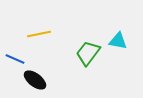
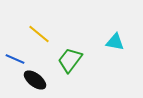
yellow line: rotated 50 degrees clockwise
cyan triangle: moved 3 px left, 1 px down
green trapezoid: moved 18 px left, 7 px down
